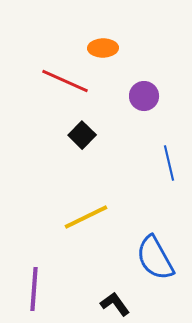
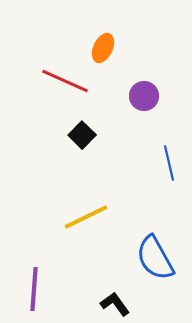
orange ellipse: rotated 64 degrees counterclockwise
